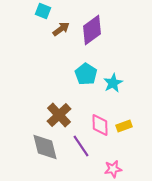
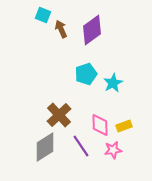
cyan square: moved 4 px down
brown arrow: rotated 78 degrees counterclockwise
cyan pentagon: rotated 20 degrees clockwise
gray diamond: rotated 72 degrees clockwise
pink star: moved 19 px up
